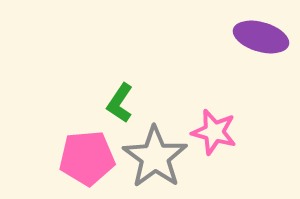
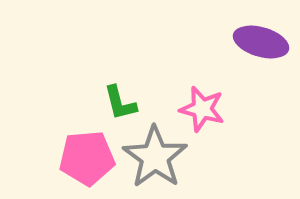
purple ellipse: moved 5 px down
green L-shape: rotated 48 degrees counterclockwise
pink star: moved 12 px left, 23 px up
